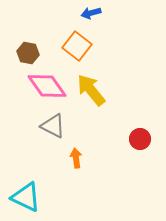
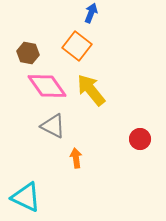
blue arrow: rotated 126 degrees clockwise
